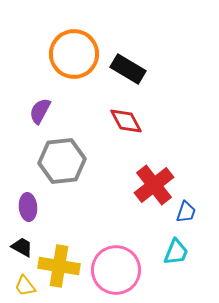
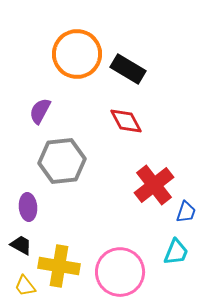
orange circle: moved 3 px right
black trapezoid: moved 1 px left, 2 px up
pink circle: moved 4 px right, 2 px down
